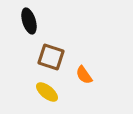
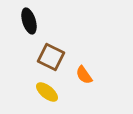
brown square: rotated 8 degrees clockwise
